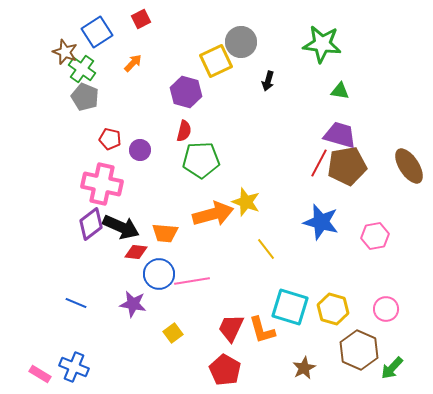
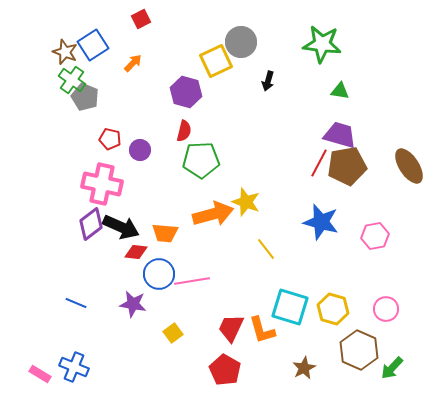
blue square at (97, 32): moved 4 px left, 13 px down
green cross at (82, 69): moved 10 px left, 11 px down
